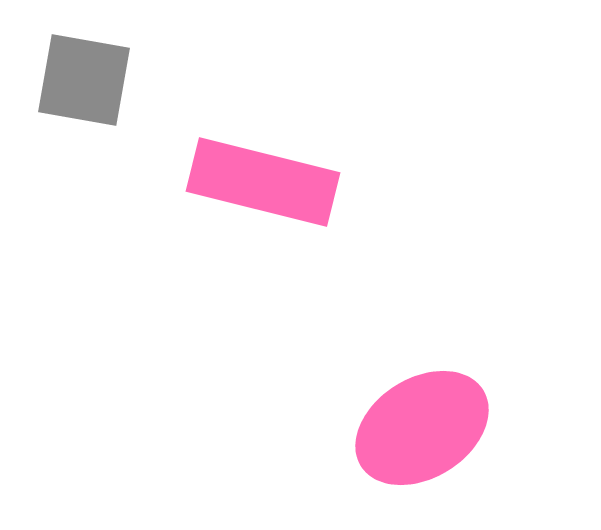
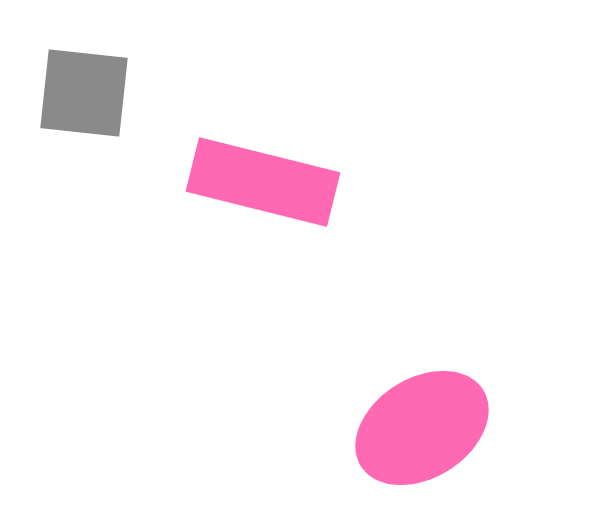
gray square: moved 13 px down; rotated 4 degrees counterclockwise
